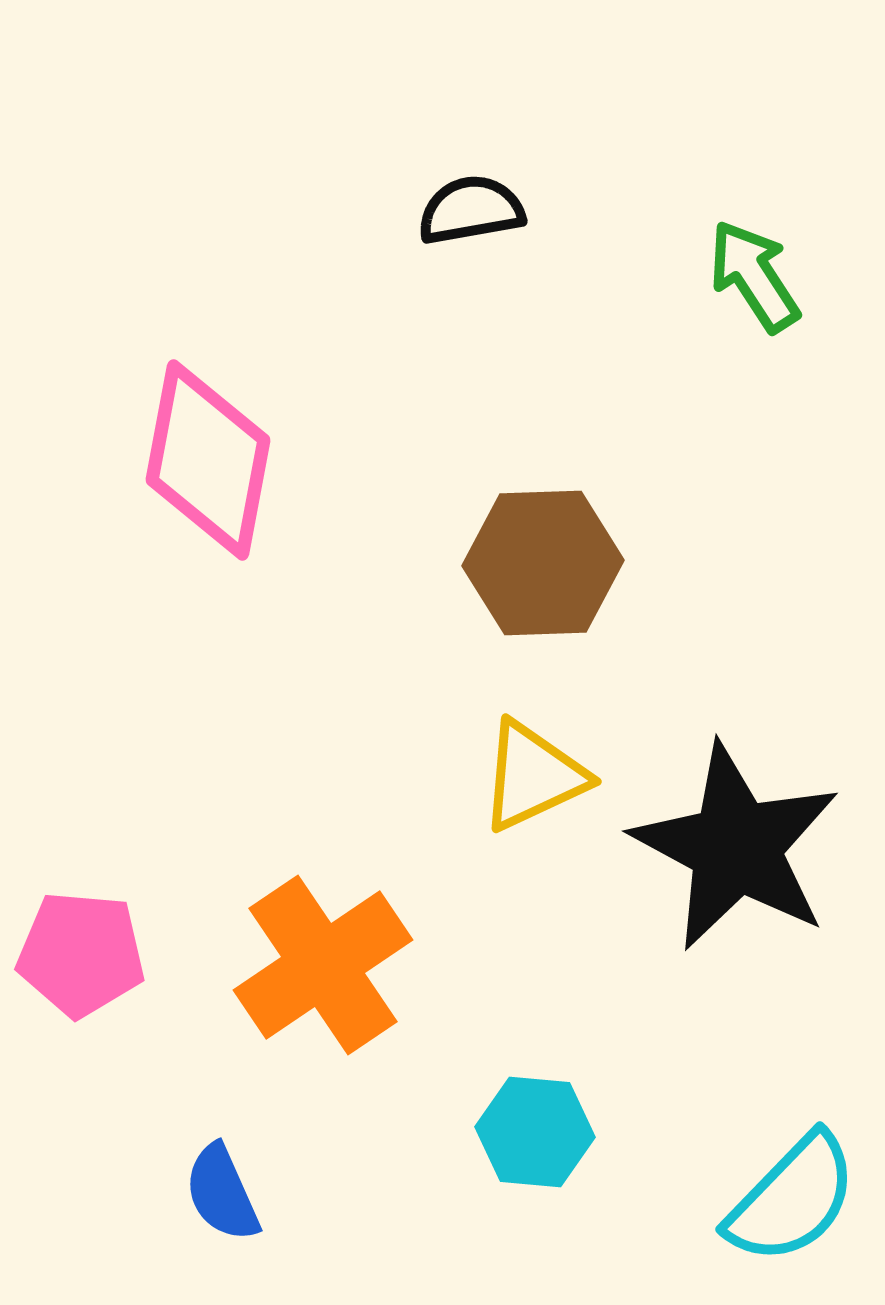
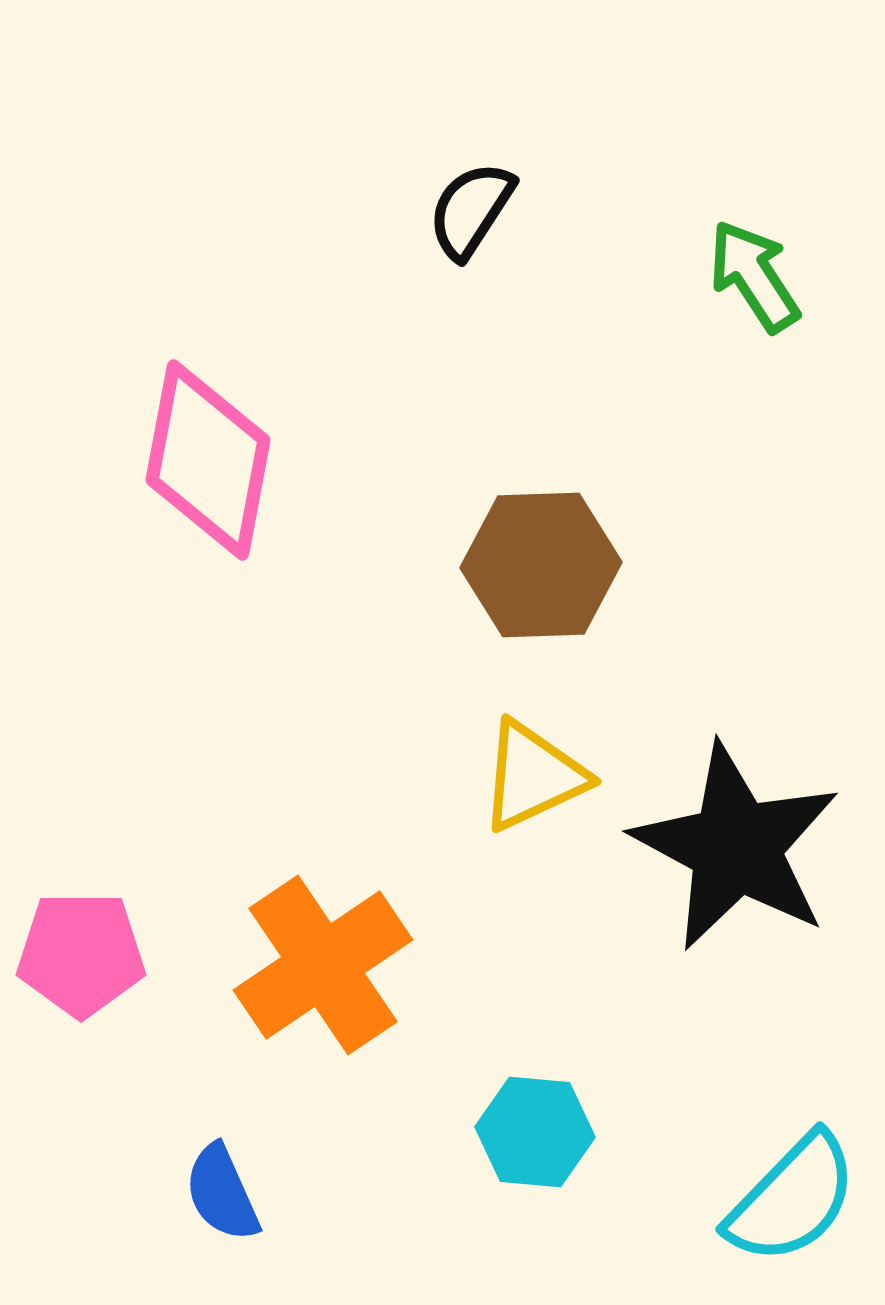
black semicircle: rotated 47 degrees counterclockwise
brown hexagon: moved 2 px left, 2 px down
pink pentagon: rotated 5 degrees counterclockwise
